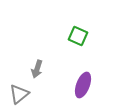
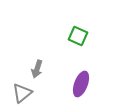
purple ellipse: moved 2 px left, 1 px up
gray triangle: moved 3 px right, 1 px up
